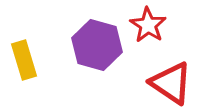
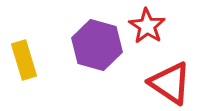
red star: moved 1 px left, 1 px down
red triangle: moved 1 px left
